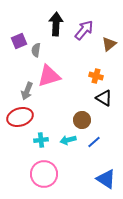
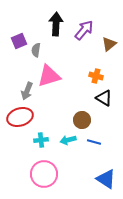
blue line: rotated 56 degrees clockwise
